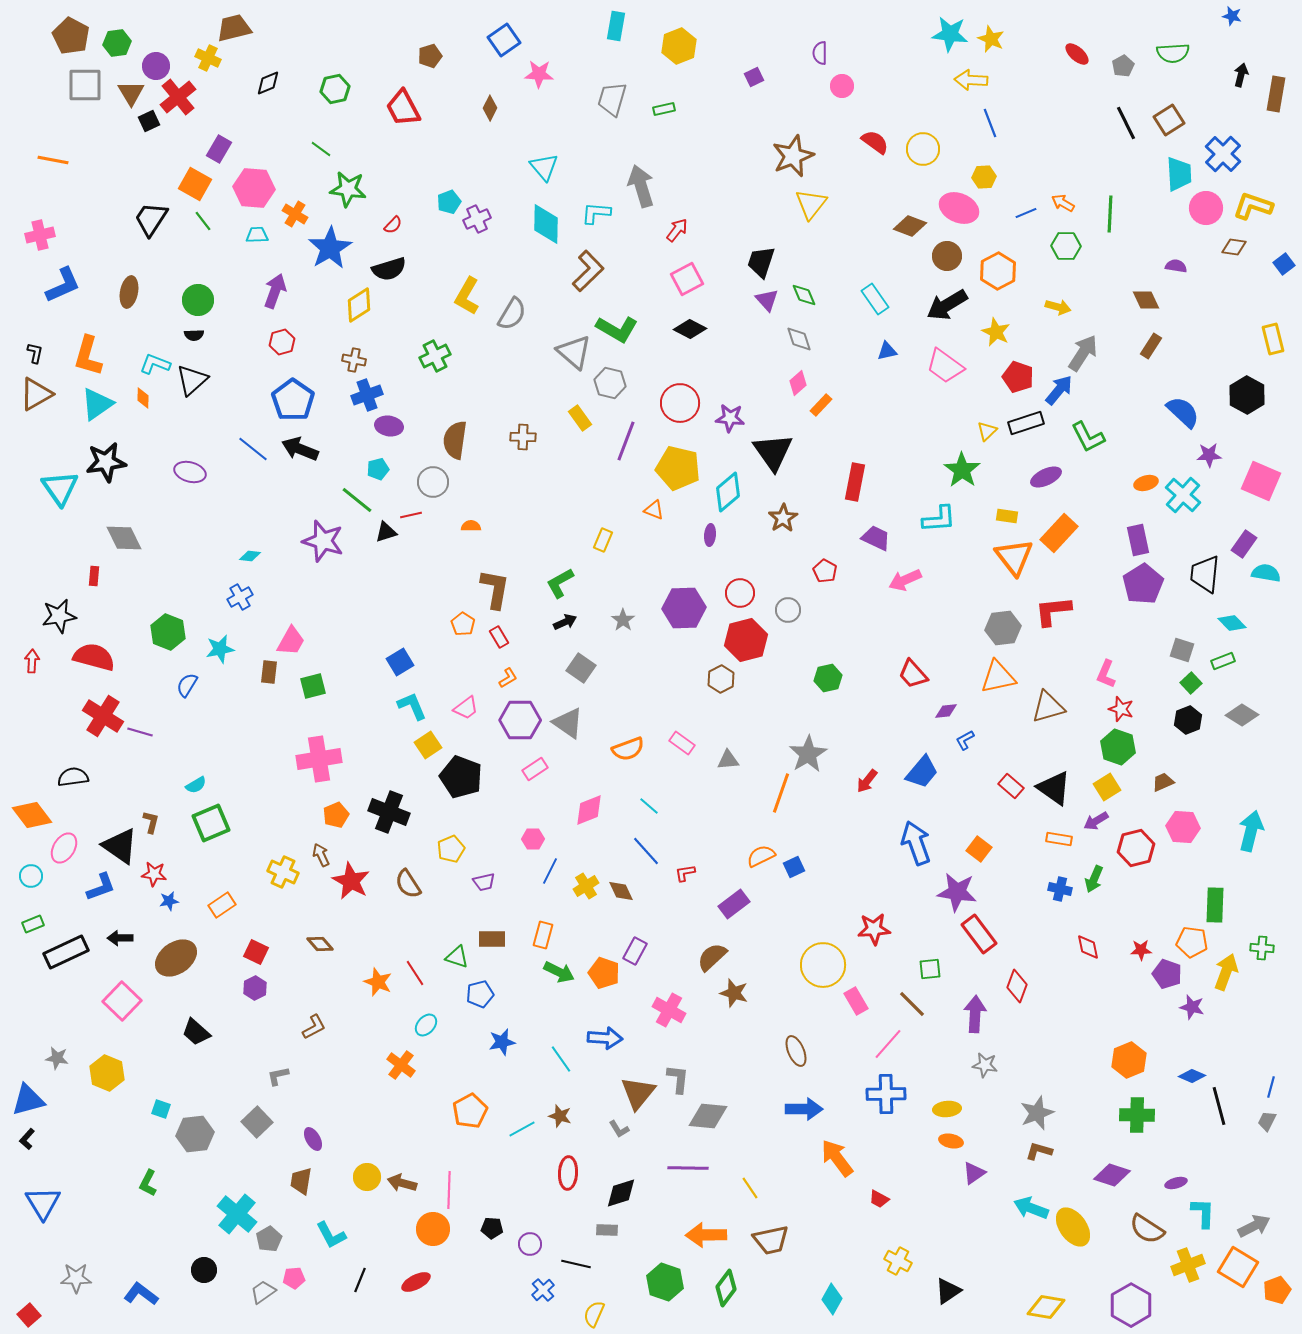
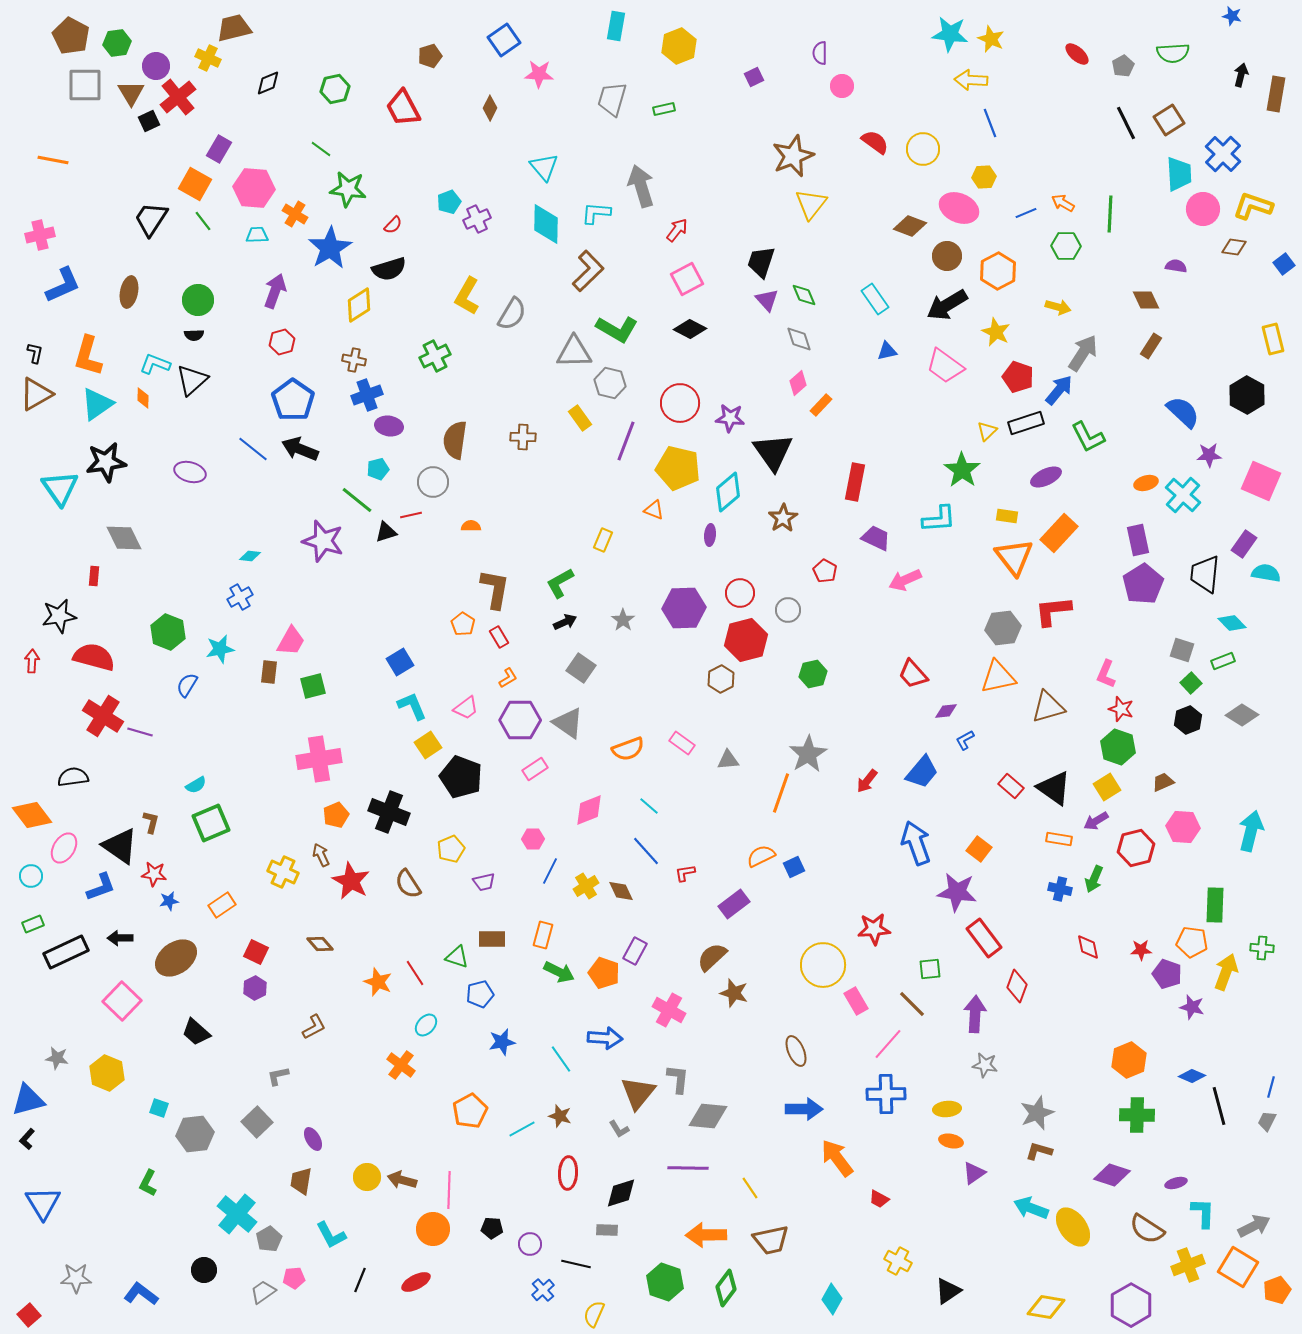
pink circle at (1206, 208): moved 3 px left, 1 px down
gray triangle at (574, 352): rotated 42 degrees counterclockwise
green hexagon at (828, 678): moved 15 px left, 4 px up
red rectangle at (979, 934): moved 5 px right, 4 px down
cyan square at (161, 1109): moved 2 px left, 1 px up
brown arrow at (402, 1183): moved 3 px up
